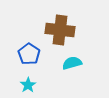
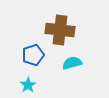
blue pentagon: moved 4 px right, 1 px down; rotated 20 degrees clockwise
